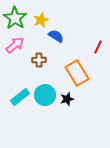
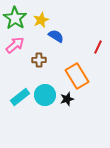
orange rectangle: moved 3 px down
